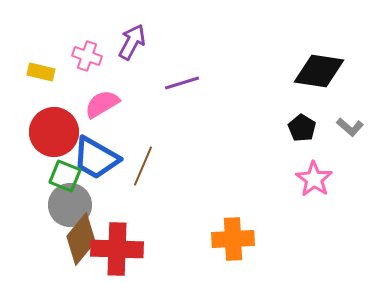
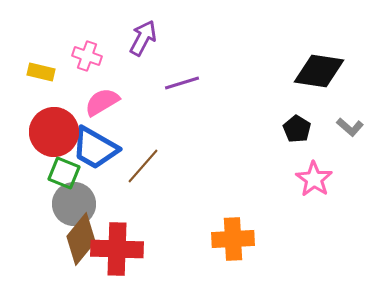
purple arrow: moved 11 px right, 4 px up
pink semicircle: moved 2 px up
black pentagon: moved 5 px left, 1 px down
blue trapezoid: moved 1 px left, 10 px up
brown line: rotated 18 degrees clockwise
green square: moved 1 px left, 3 px up
gray circle: moved 4 px right, 1 px up
